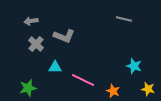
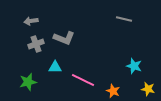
gray L-shape: moved 2 px down
gray cross: rotated 28 degrees clockwise
green star: moved 6 px up
